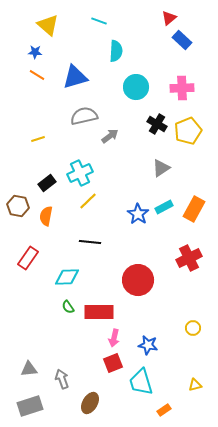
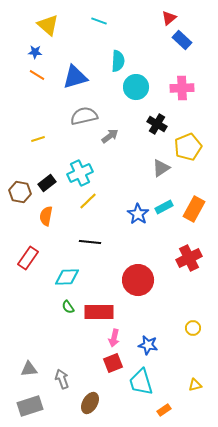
cyan semicircle at (116, 51): moved 2 px right, 10 px down
yellow pentagon at (188, 131): moved 16 px down
brown hexagon at (18, 206): moved 2 px right, 14 px up
